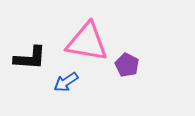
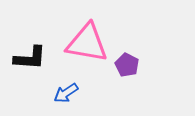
pink triangle: moved 1 px down
blue arrow: moved 11 px down
